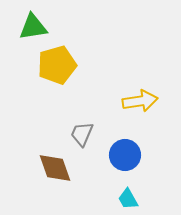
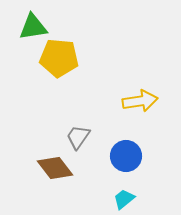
yellow pentagon: moved 2 px right, 7 px up; rotated 21 degrees clockwise
gray trapezoid: moved 4 px left, 3 px down; rotated 12 degrees clockwise
blue circle: moved 1 px right, 1 px down
brown diamond: rotated 18 degrees counterclockwise
cyan trapezoid: moved 4 px left; rotated 80 degrees clockwise
